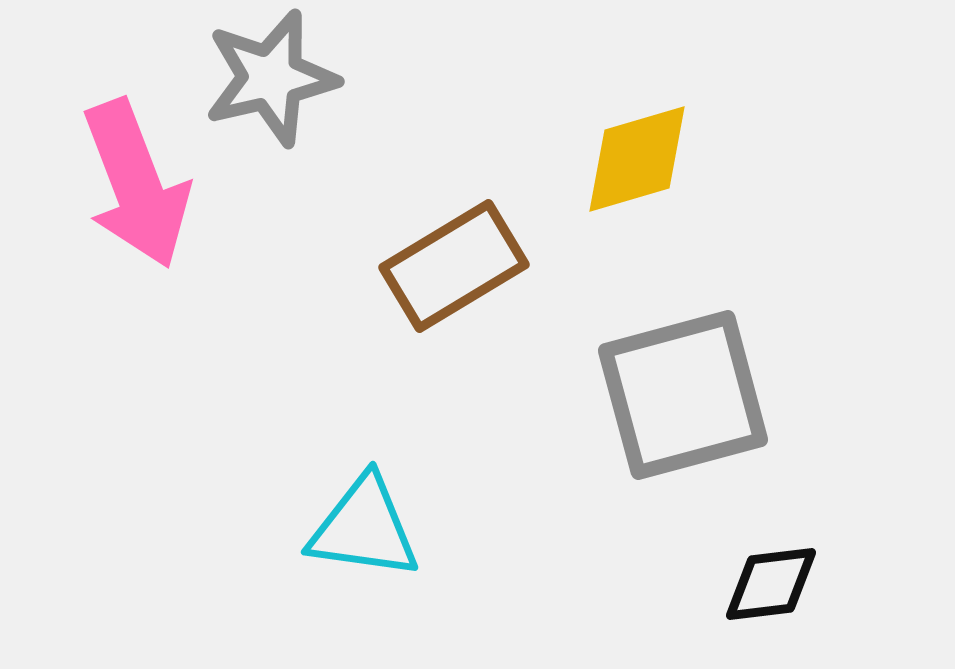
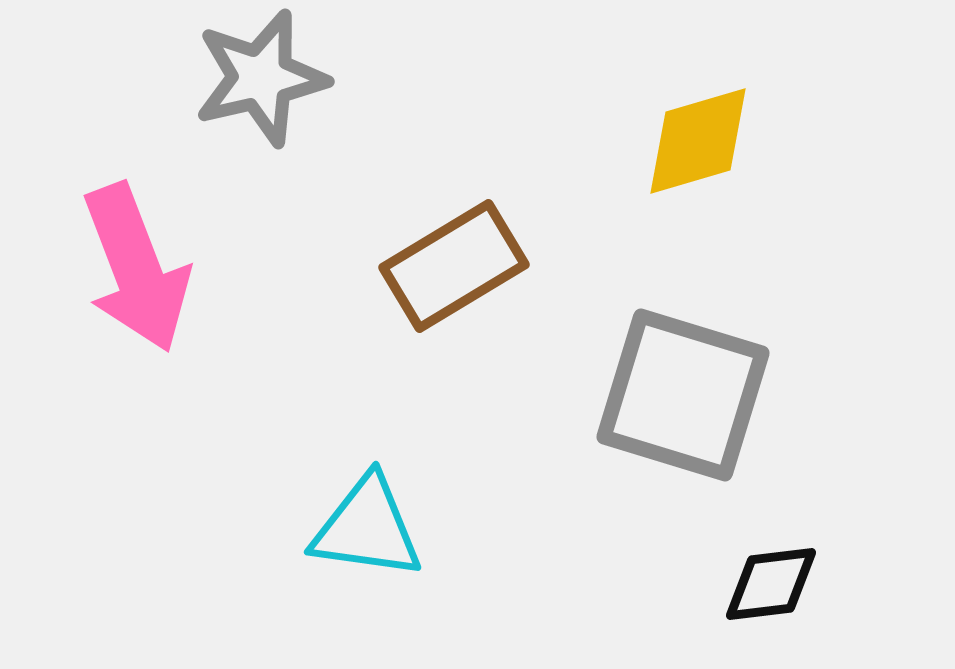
gray star: moved 10 px left
yellow diamond: moved 61 px right, 18 px up
pink arrow: moved 84 px down
gray square: rotated 32 degrees clockwise
cyan triangle: moved 3 px right
